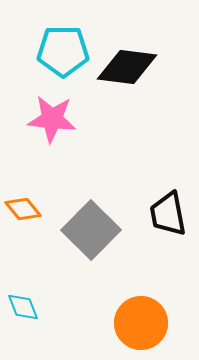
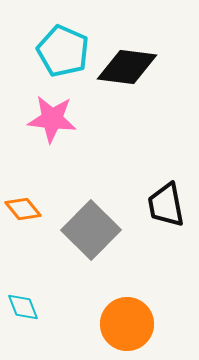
cyan pentagon: rotated 24 degrees clockwise
black trapezoid: moved 2 px left, 9 px up
orange circle: moved 14 px left, 1 px down
